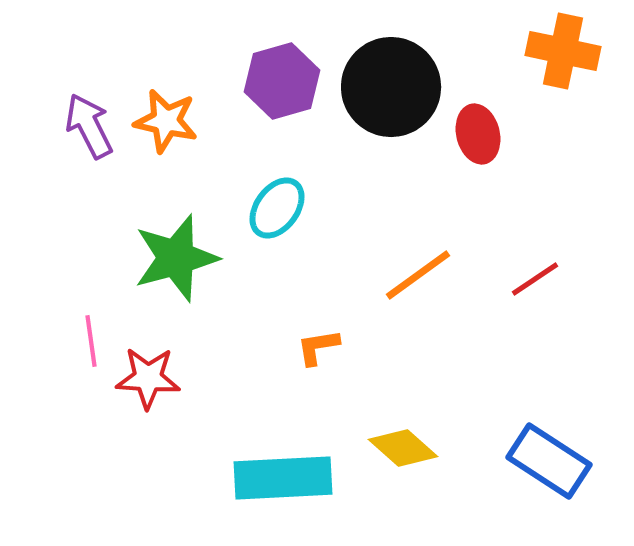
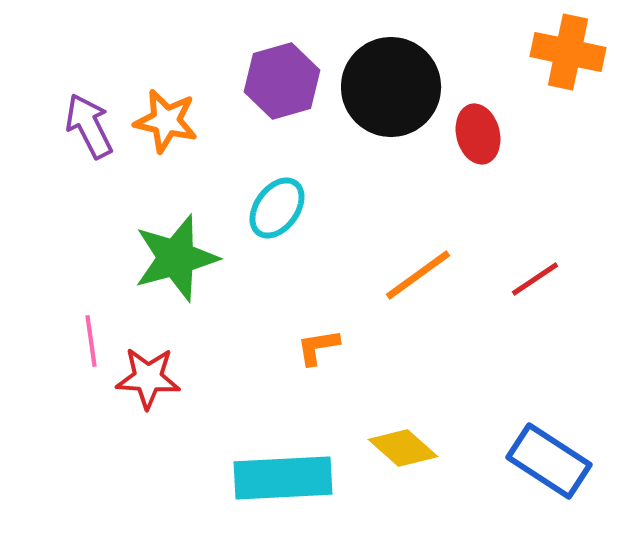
orange cross: moved 5 px right, 1 px down
